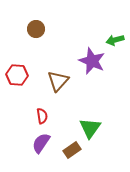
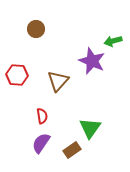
green arrow: moved 2 px left, 1 px down
